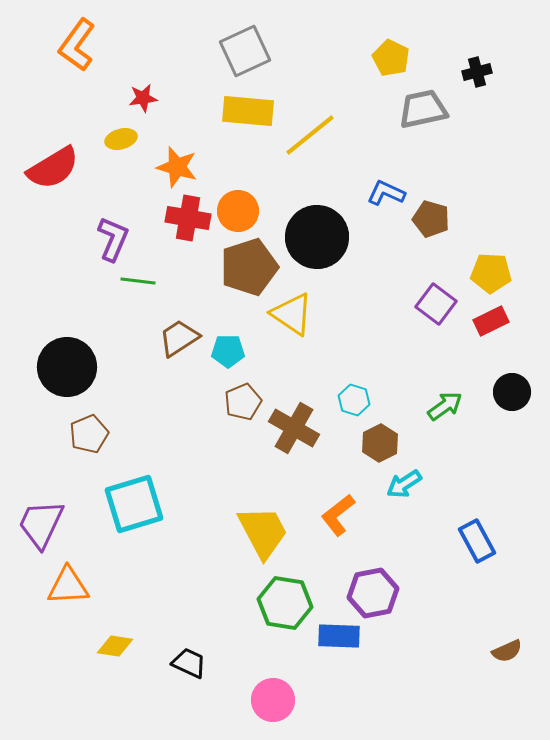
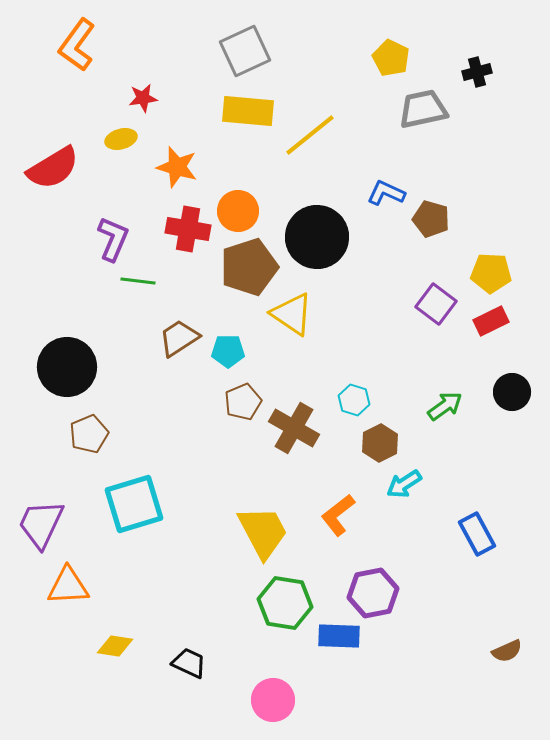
red cross at (188, 218): moved 11 px down
blue rectangle at (477, 541): moved 7 px up
